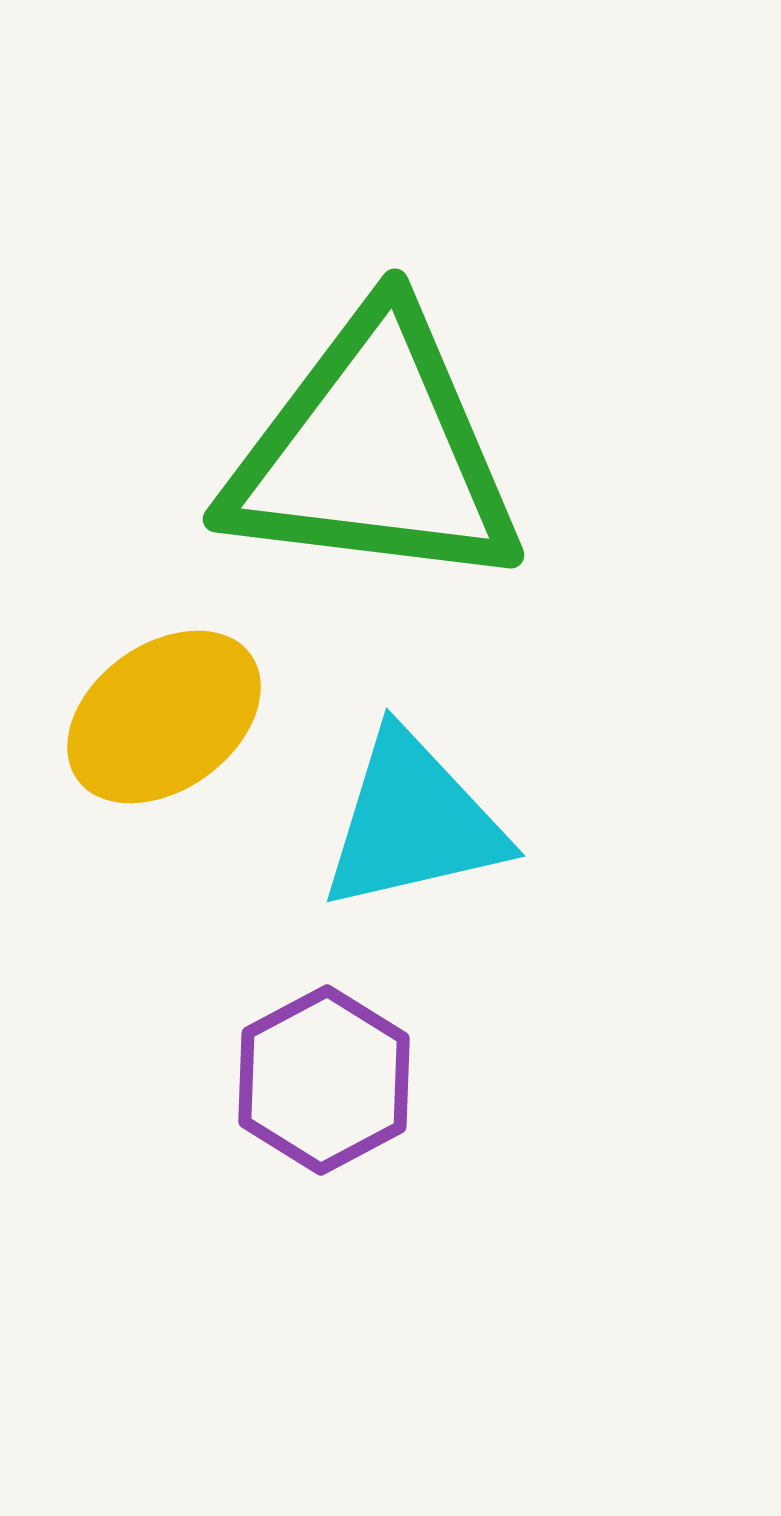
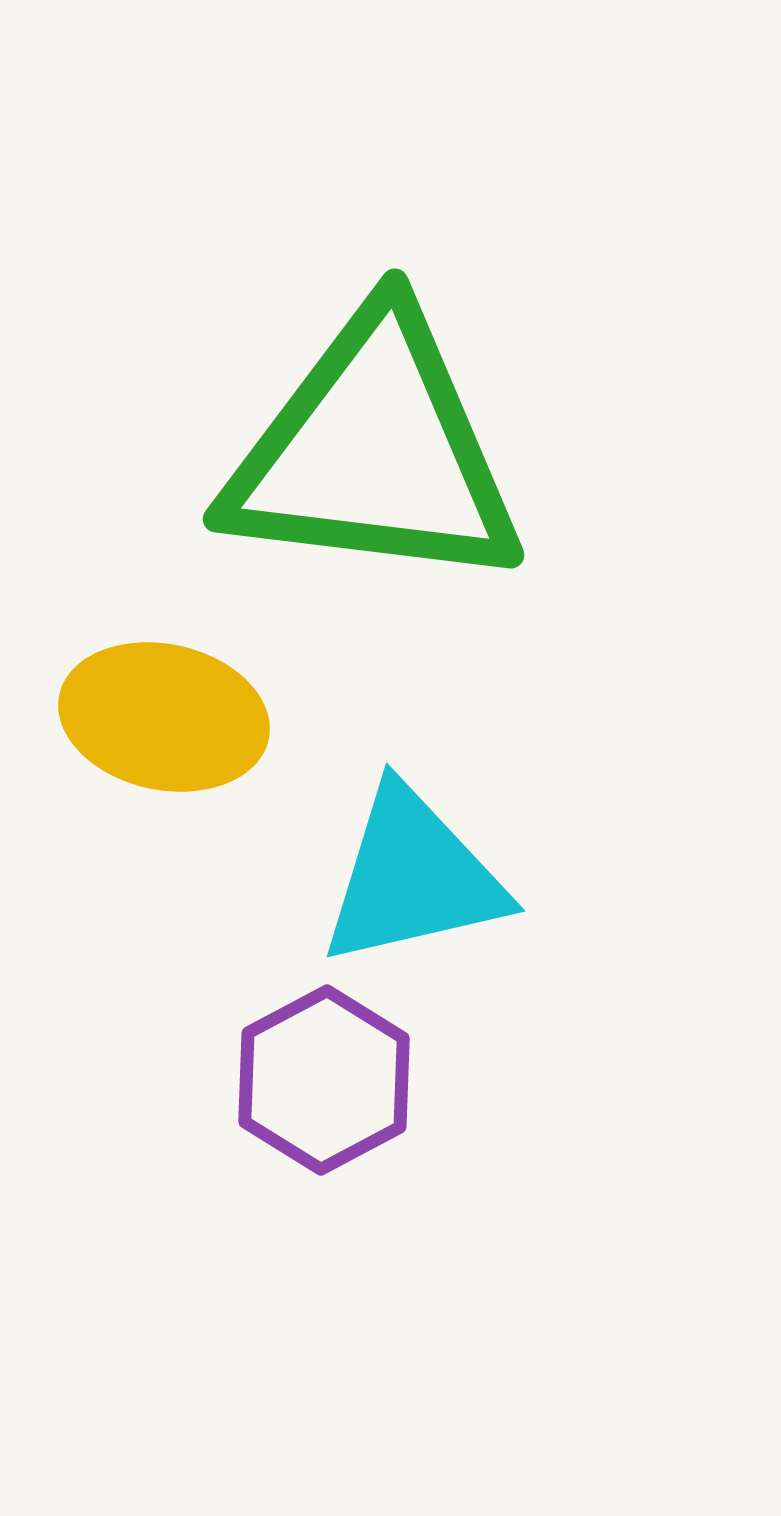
yellow ellipse: rotated 48 degrees clockwise
cyan triangle: moved 55 px down
